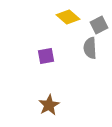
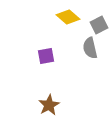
gray semicircle: rotated 10 degrees counterclockwise
